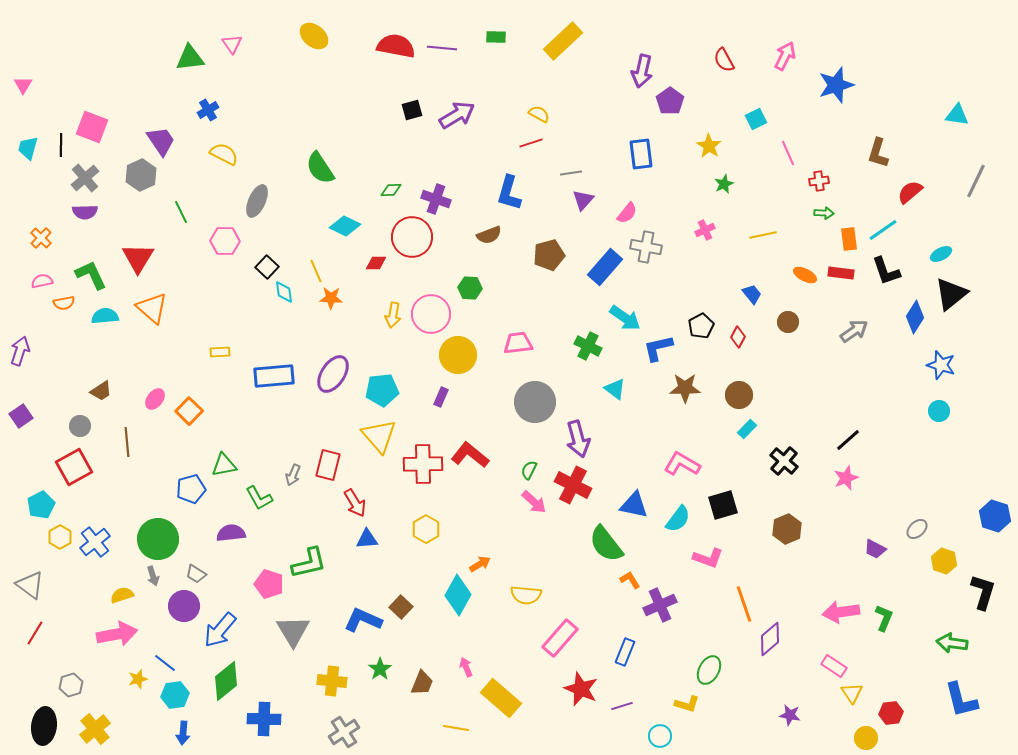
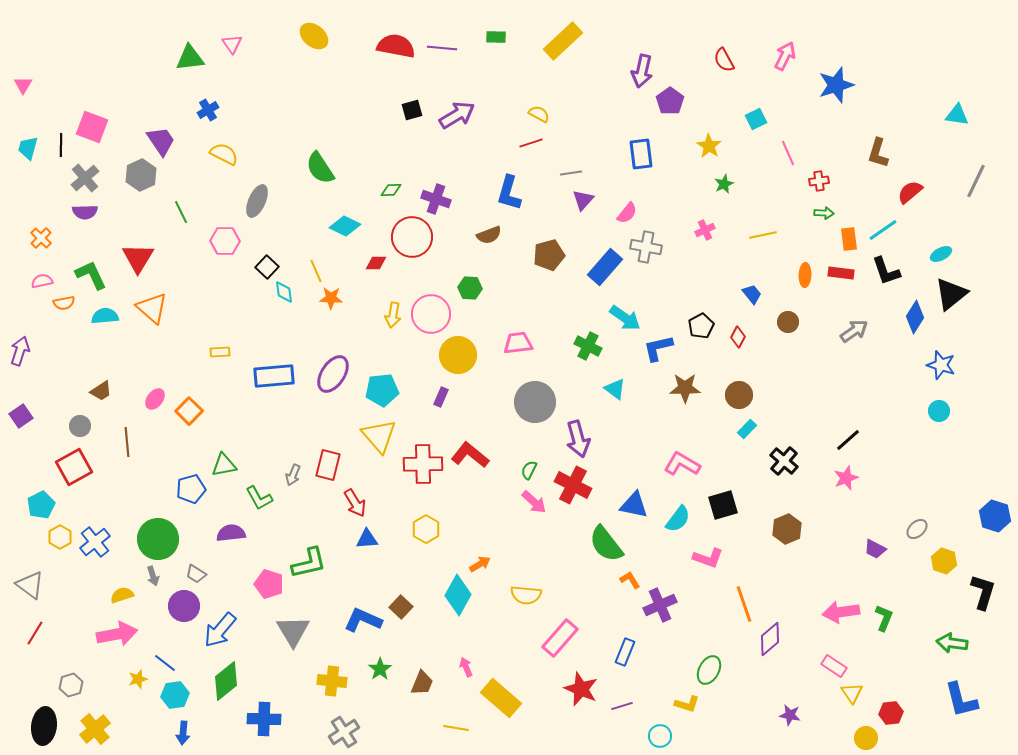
orange ellipse at (805, 275): rotated 65 degrees clockwise
